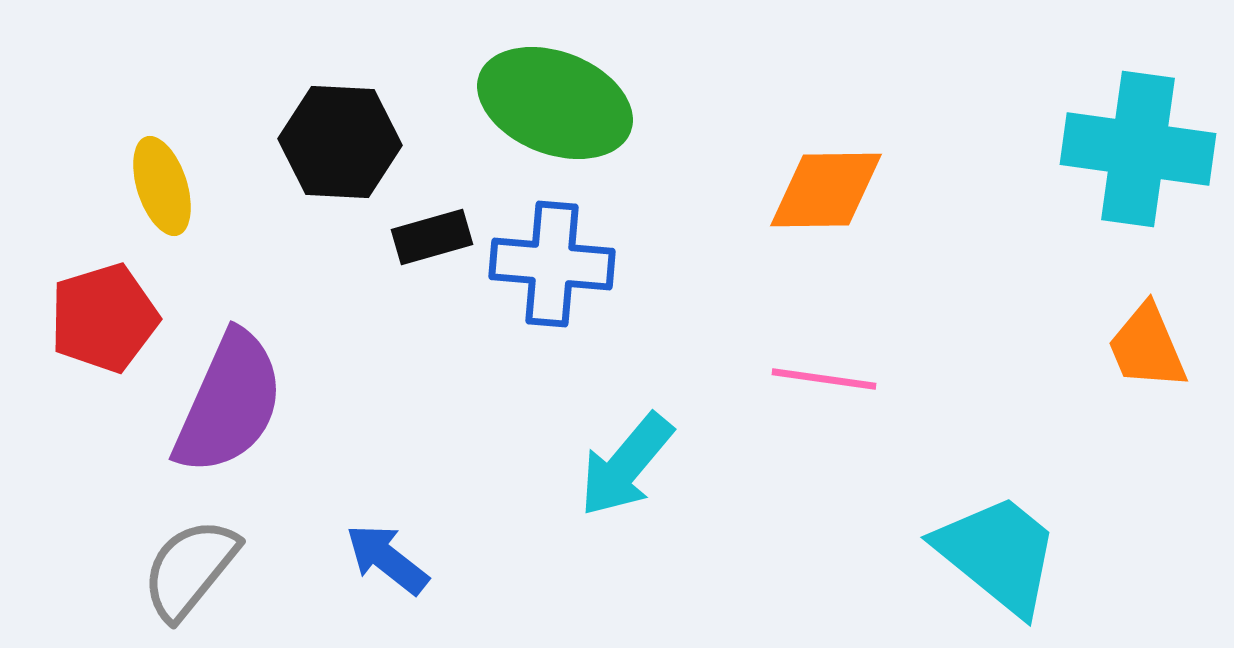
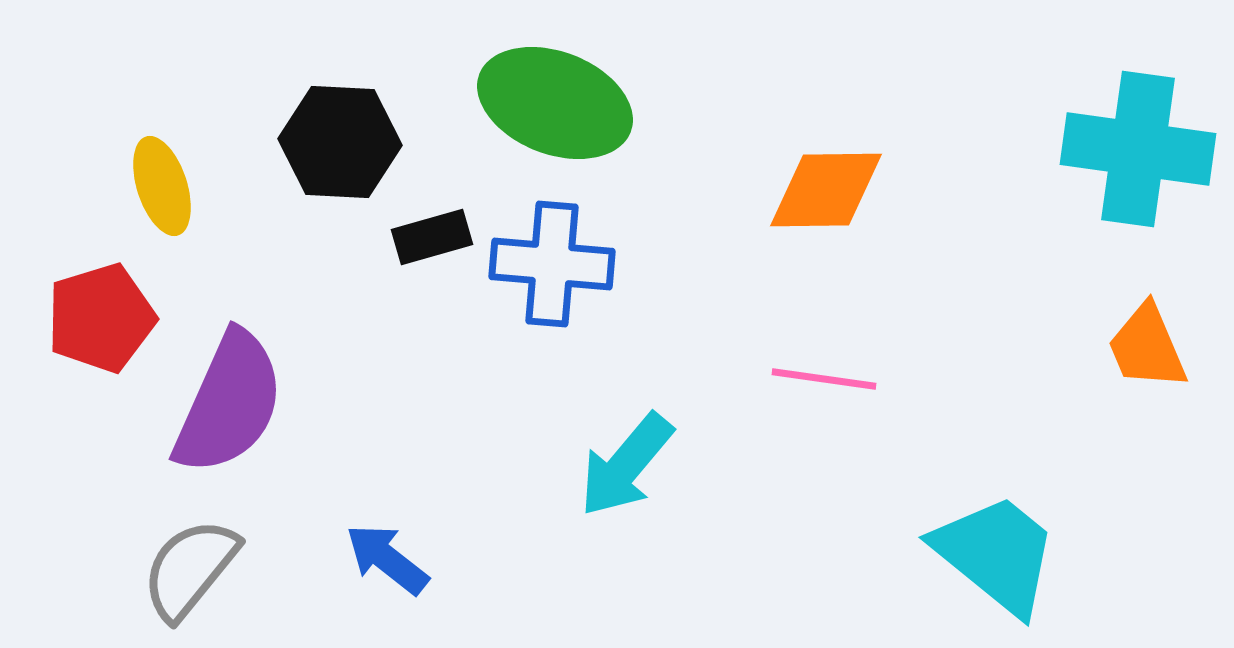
red pentagon: moved 3 px left
cyan trapezoid: moved 2 px left
